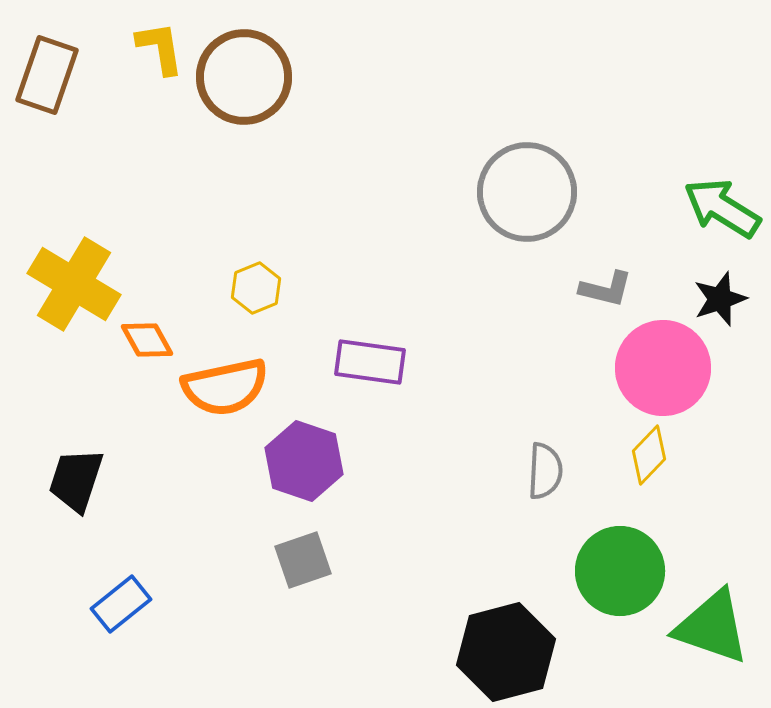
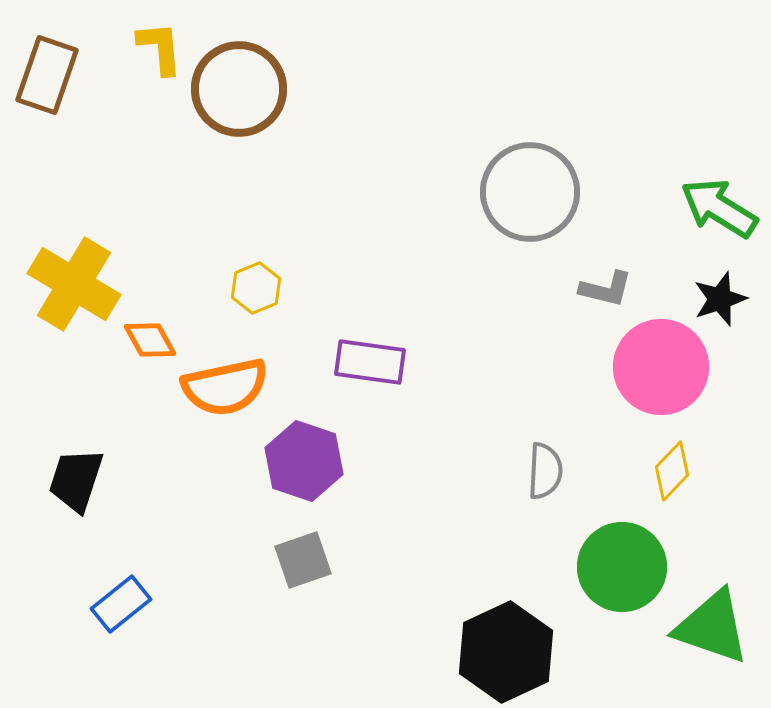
yellow L-shape: rotated 4 degrees clockwise
brown circle: moved 5 px left, 12 px down
gray circle: moved 3 px right
green arrow: moved 3 px left
orange diamond: moved 3 px right
pink circle: moved 2 px left, 1 px up
yellow diamond: moved 23 px right, 16 px down
green circle: moved 2 px right, 4 px up
black hexagon: rotated 10 degrees counterclockwise
